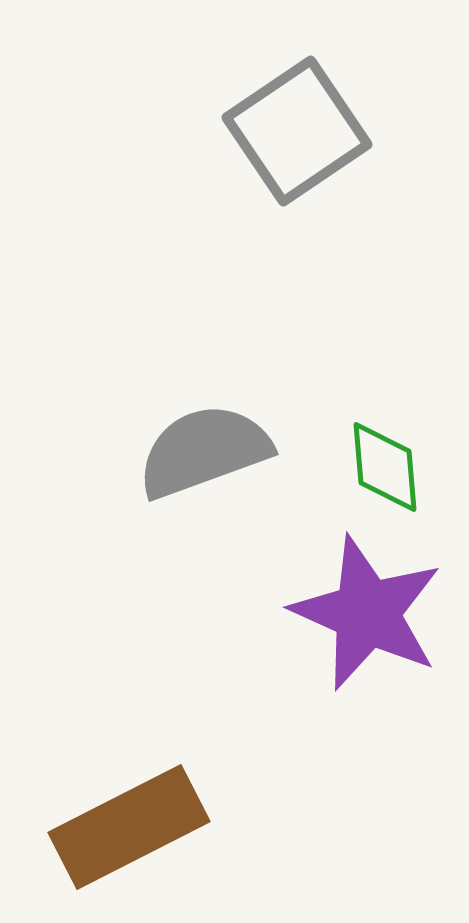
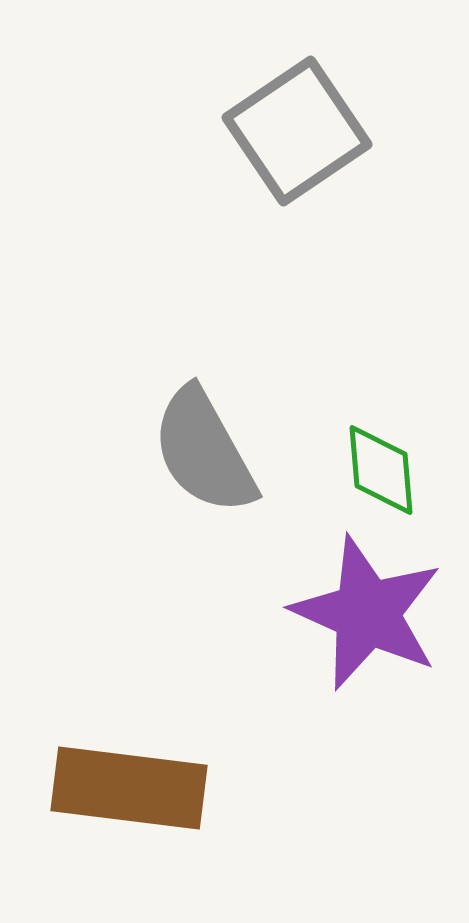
gray semicircle: rotated 99 degrees counterclockwise
green diamond: moved 4 px left, 3 px down
brown rectangle: moved 39 px up; rotated 34 degrees clockwise
